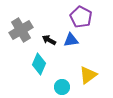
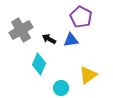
black arrow: moved 1 px up
cyan circle: moved 1 px left, 1 px down
